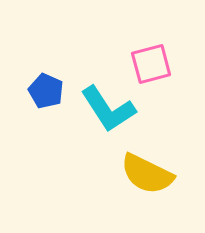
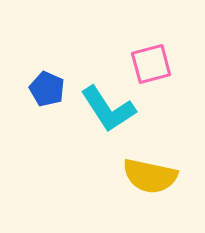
blue pentagon: moved 1 px right, 2 px up
yellow semicircle: moved 3 px right, 2 px down; rotated 14 degrees counterclockwise
